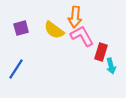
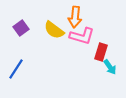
purple square: rotated 21 degrees counterclockwise
pink L-shape: rotated 135 degrees clockwise
cyan arrow: moved 1 px left, 1 px down; rotated 21 degrees counterclockwise
